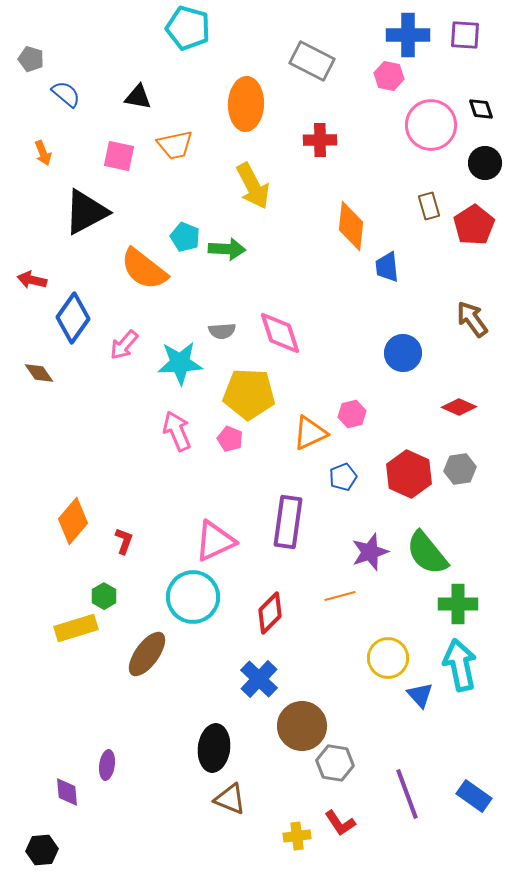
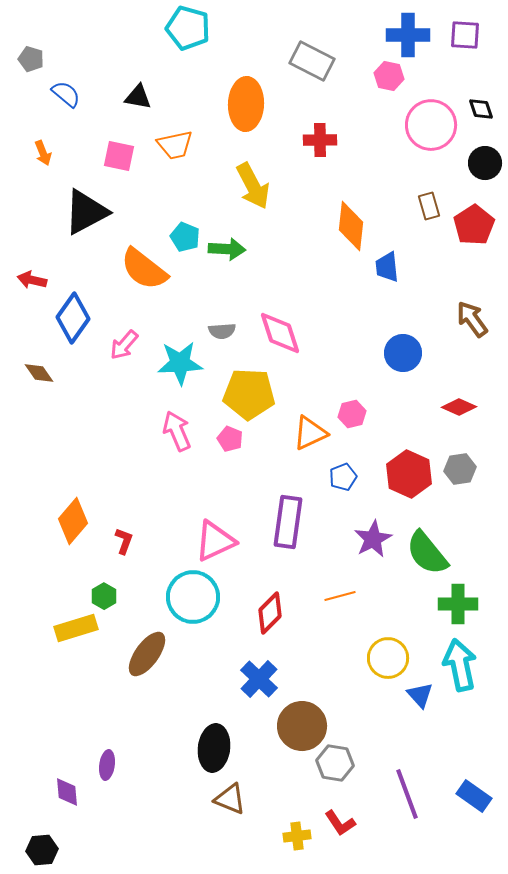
purple star at (370, 552): moved 3 px right, 13 px up; rotated 9 degrees counterclockwise
